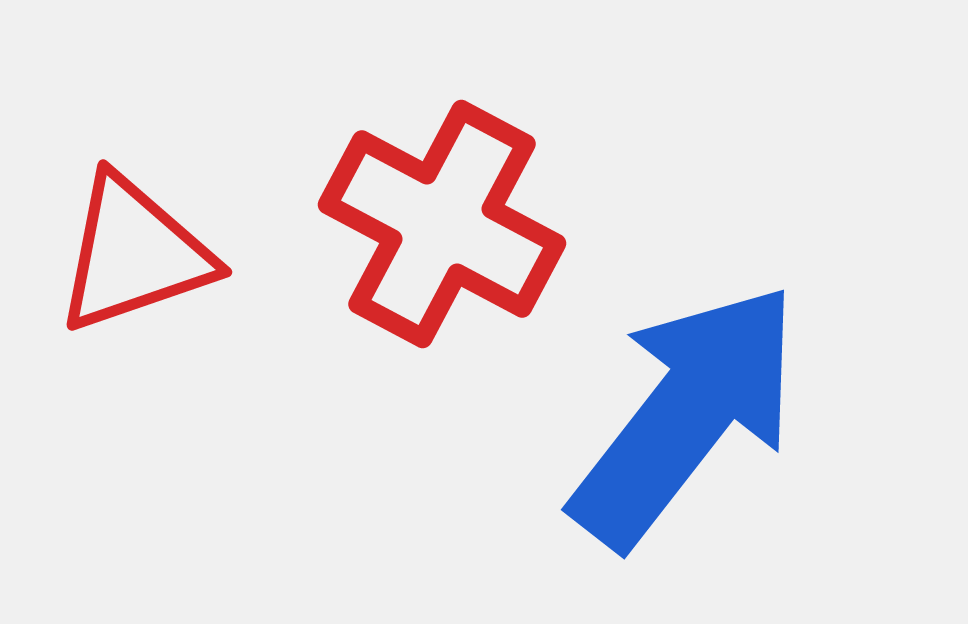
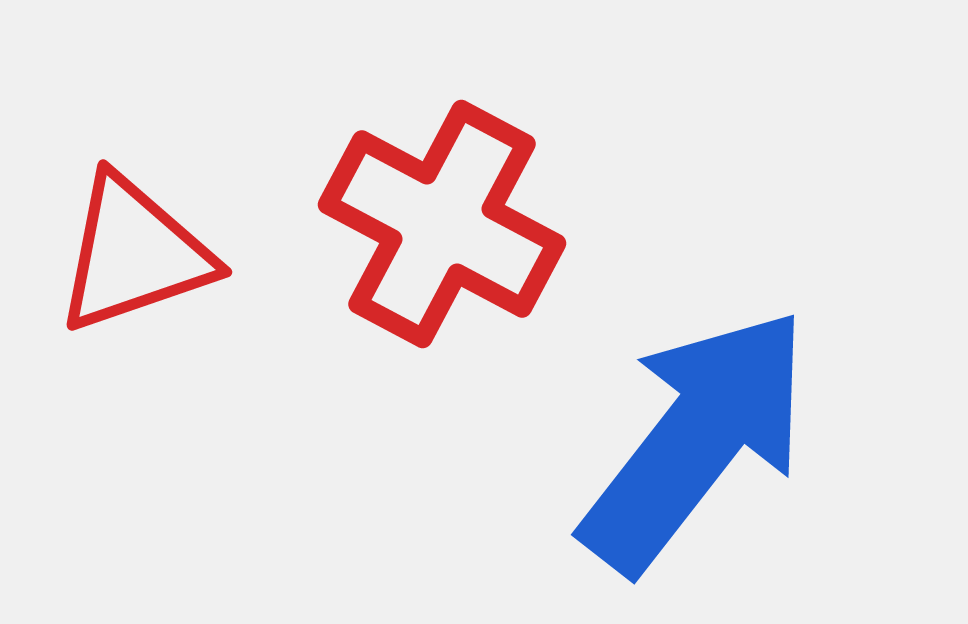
blue arrow: moved 10 px right, 25 px down
